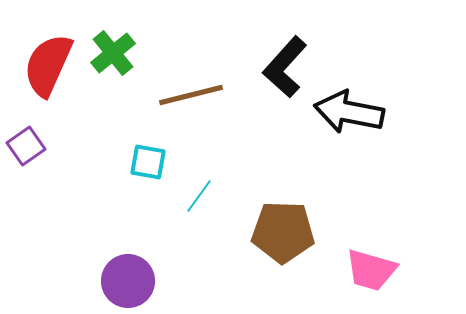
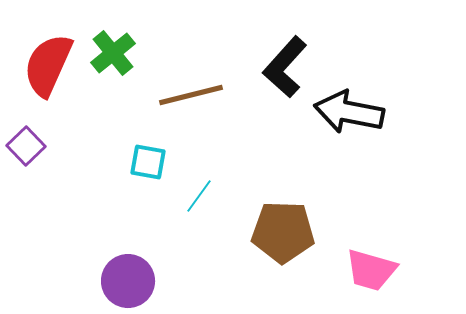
purple square: rotated 9 degrees counterclockwise
